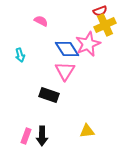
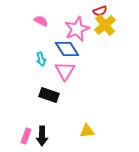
yellow cross: rotated 15 degrees counterclockwise
pink star: moved 11 px left, 15 px up
cyan arrow: moved 21 px right, 4 px down
